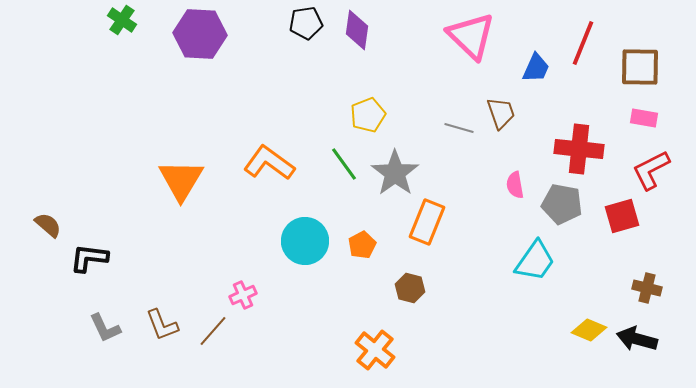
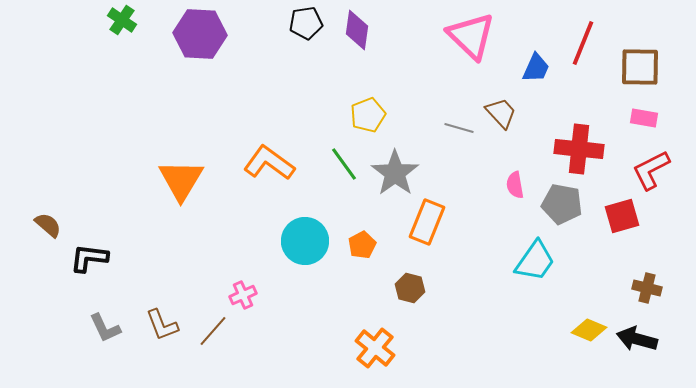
brown trapezoid: rotated 24 degrees counterclockwise
orange cross: moved 2 px up
